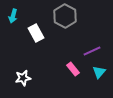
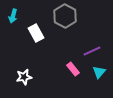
white star: moved 1 px right, 1 px up
